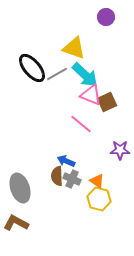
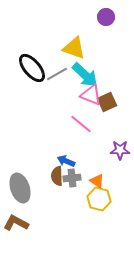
gray cross: moved 1 px up; rotated 30 degrees counterclockwise
